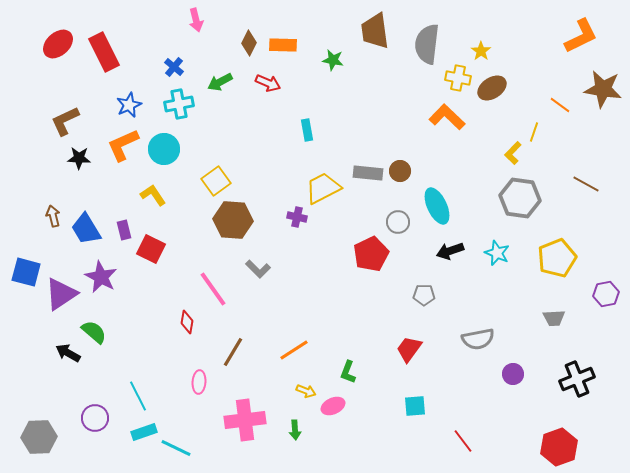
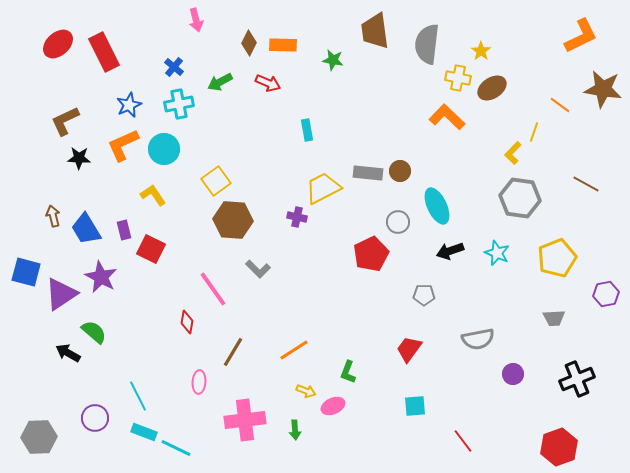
cyan rectangle at (144, 432): rotated 40 degrees clockwise
